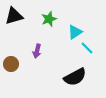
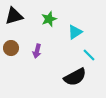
cyan line: moved 2 px right, 7 px down
brown circle: moved 16 px up
